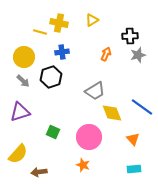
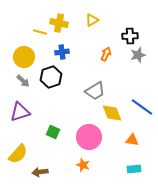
orange triangle: moved 1 px left, 1 px down; rotated 40 degrees counterclockwise
brown arrow: moved 1 px right
